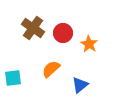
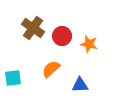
red circle: moved 1 px left, 3 px down
orange star: rotated 18 degrees counterclockwise
blue triangle: rotated 36 degrees clockwise
